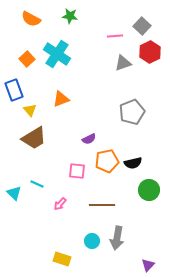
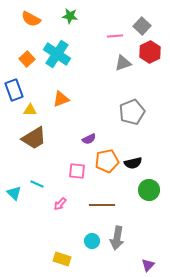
yellow triangle: rotated 48 degrees counterclockwise
